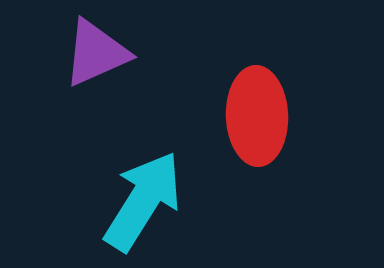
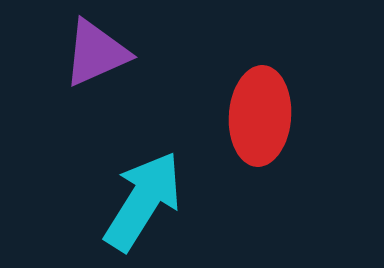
red ellipse: moved 3 px right; rotated 6 degrees clockwise
